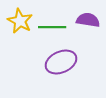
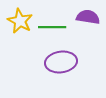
purple semicircle: moved 3 px up
purple ellipse: rotated 16 degrees clockwise
